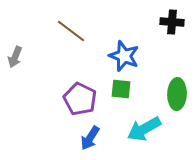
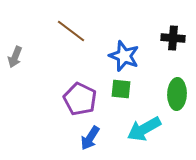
black cross: moved 1 px right, 16 px down
